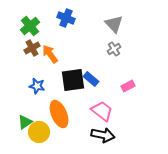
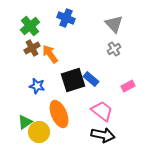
black square: rotated 10 degrees counterclockwise
